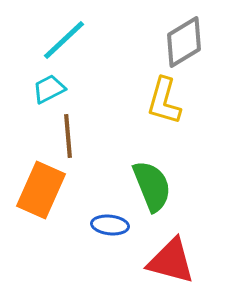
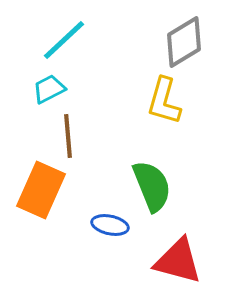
blue ellipse: rotated 6 degrees clockwise
red triangle: moved 7 px right
